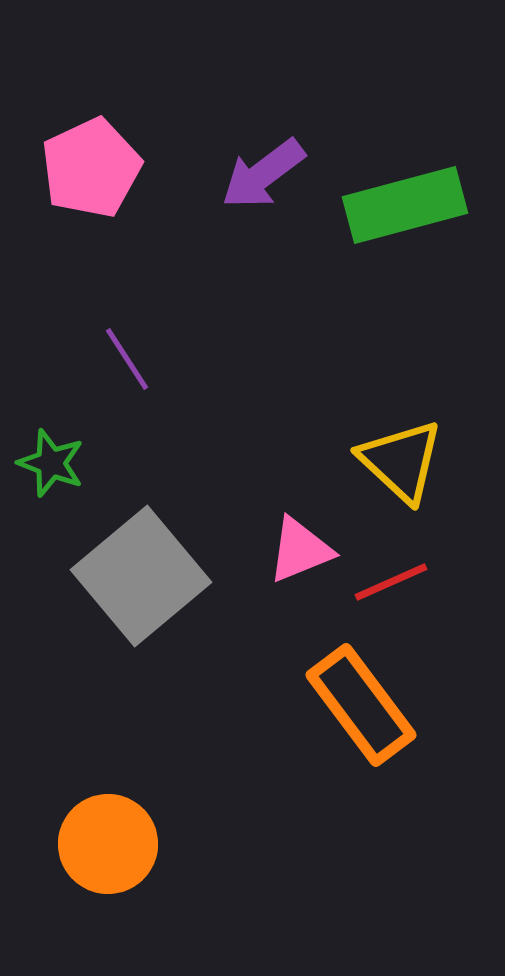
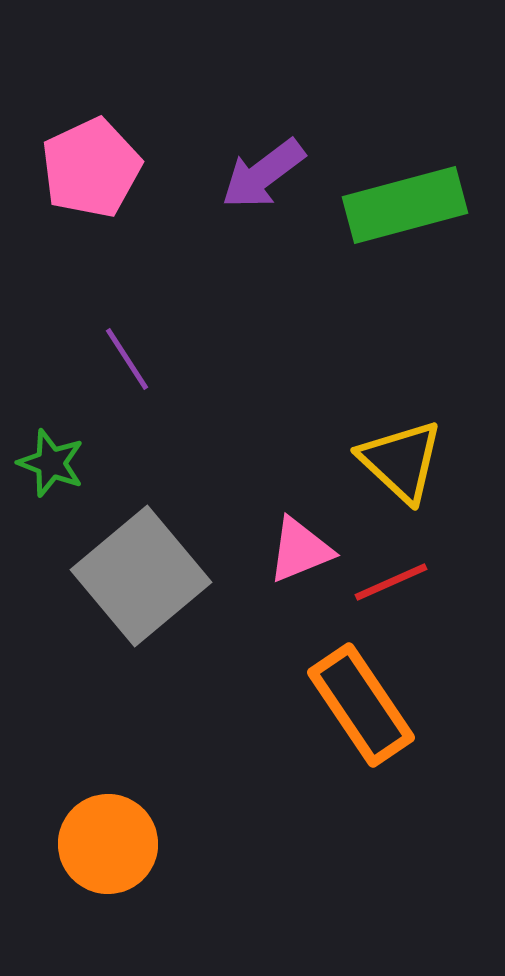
orange rectangle: rotated 3 degrees clockwise
